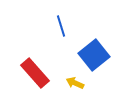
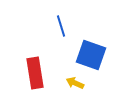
blue square: moved 3 px left; rotated 32 degrees counterclockwise
red rectangle: rotated 32 degrees clockwise
